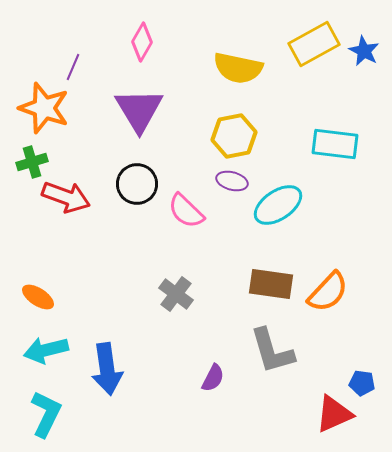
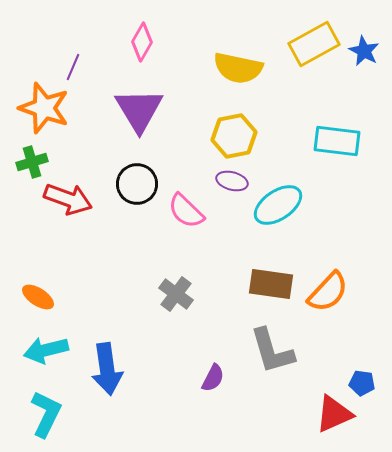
cyan rectangle: moved 2 px right, 3 px up
red arrow: moved 2 px right, 2 px down
